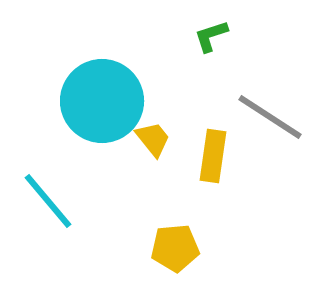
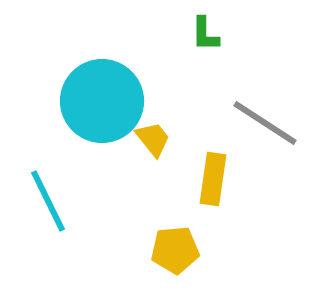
green L-shape: moved 6 px left, 2 px up; rotated 72 degrees counterclockwise
gray line: moved 5 px left, 6 px down
yellow rectangle: moved 23 px down
cyan line: rotated 14 degrees clockwise
yellow pentagon: moved 2 px down
